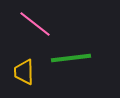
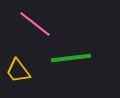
yellow trapezoid: moved 6 px left, 1 px up; rotated 36 degrees counterclockwise
